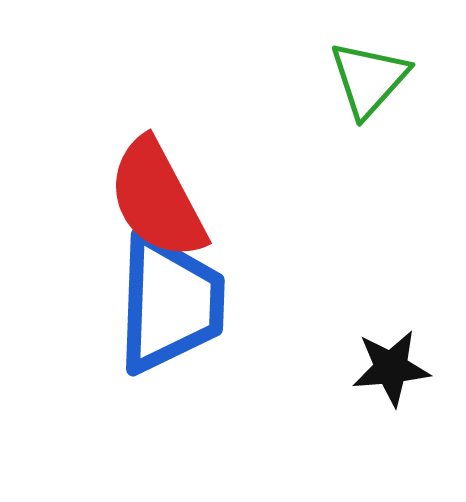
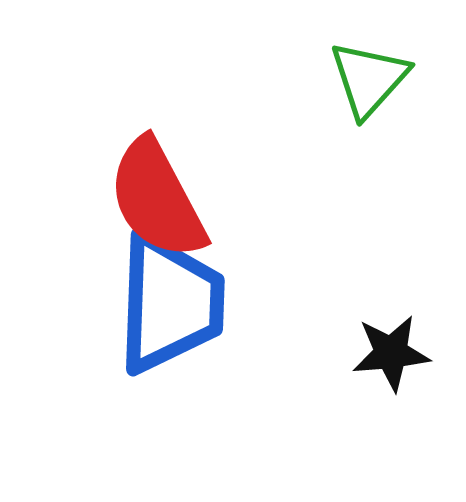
black star: moved 15 px up
